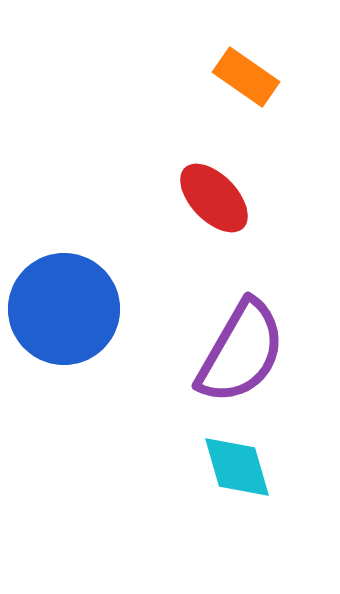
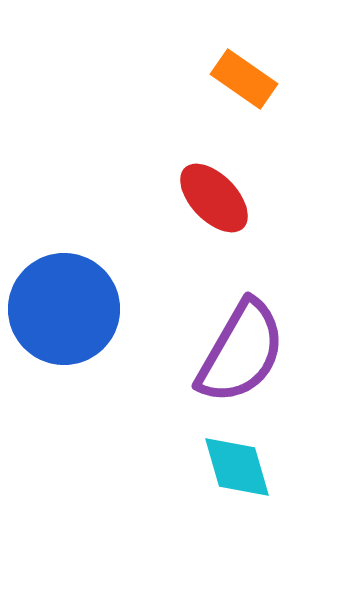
orange rectangle: moved 2 px left, 2 px down
